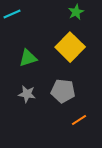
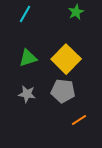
cyan line: moved 13 px right; rotated 36 degrees counterclockwise
yellow square: moved 4 px left, 12 px down
